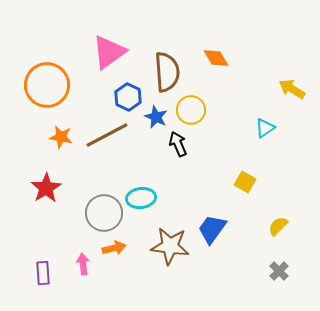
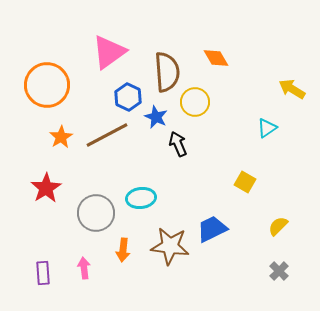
yellow circle: moved 4 px right, 8 px up
cyan triangle: moved 2 px right
orange star: rotated 30 degrees clockwise
gray circle: moved 8 px left
blue trapezoid: rotated 28 degrees clockwise
orange arrow: moved 9 px right, 2 px down; rotated 110 degrees clockwise
pink arrow: moved 1 px right, 4 px down
